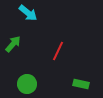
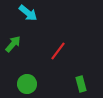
red line: rotated 12 degrees clockwise
green rectangle: rotated 63 degrees clockwise
